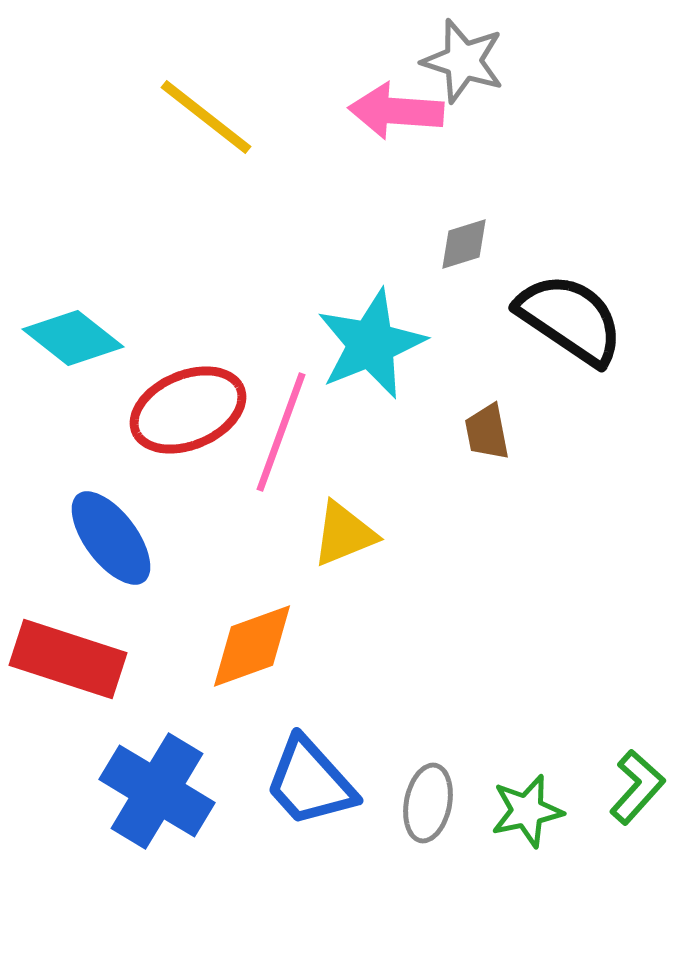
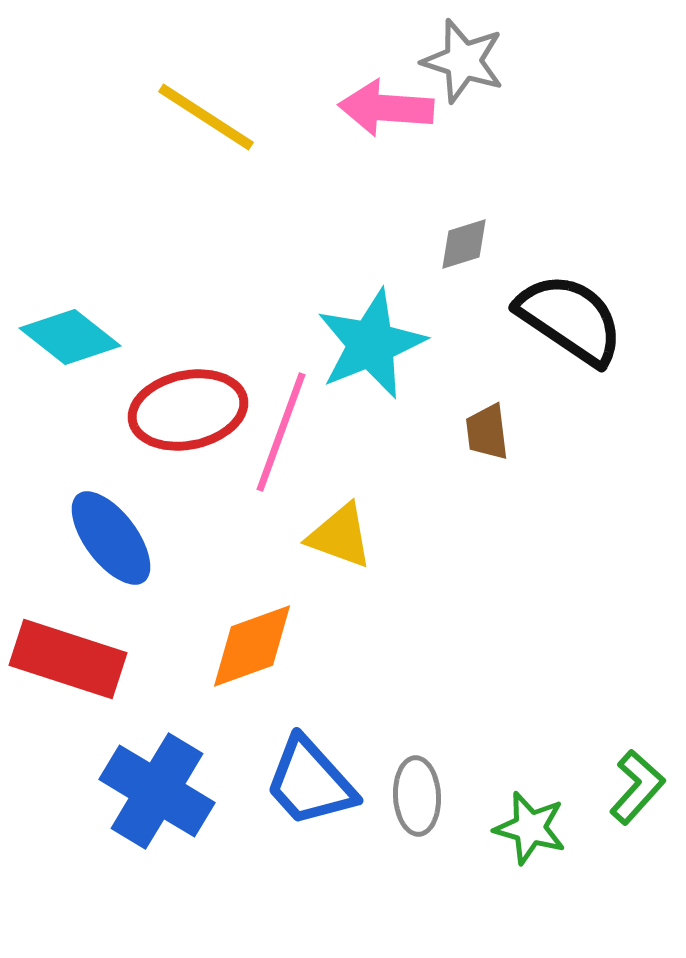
pink arrow: moved 10 px left, 3 px up
yellow line: rotated 5 degrees counterclockwise
cyan diamond: moved 3 px left, 1 px up
red ellipse: rotated 11 degrees clockwise
brown trapezoid: rotated 4 degrees clockwise
yellow triangle: moved 4 px left, 2 px down; rotated 42 degrees clockwise
gray ellipse: moved 11 px left, 7 px up; rotated 14 degrees counterclockwise
green star: moved 3 px right, 17 px down; rotated 28 degrees clockwise
